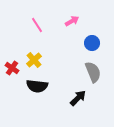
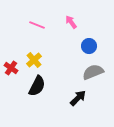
pink arrow: moved 1 px left, 1 px down; rotated 96 degrees counterclockwise
pink line: rotated 35 degrees counterclockwise
blue circle: moved 3 px left, 3 px down
red cross: moved 1 px left
gray semicircle: rotated 90 degrees counterclockwise
black semicircle: rotated 70 degrees counterclockwise
